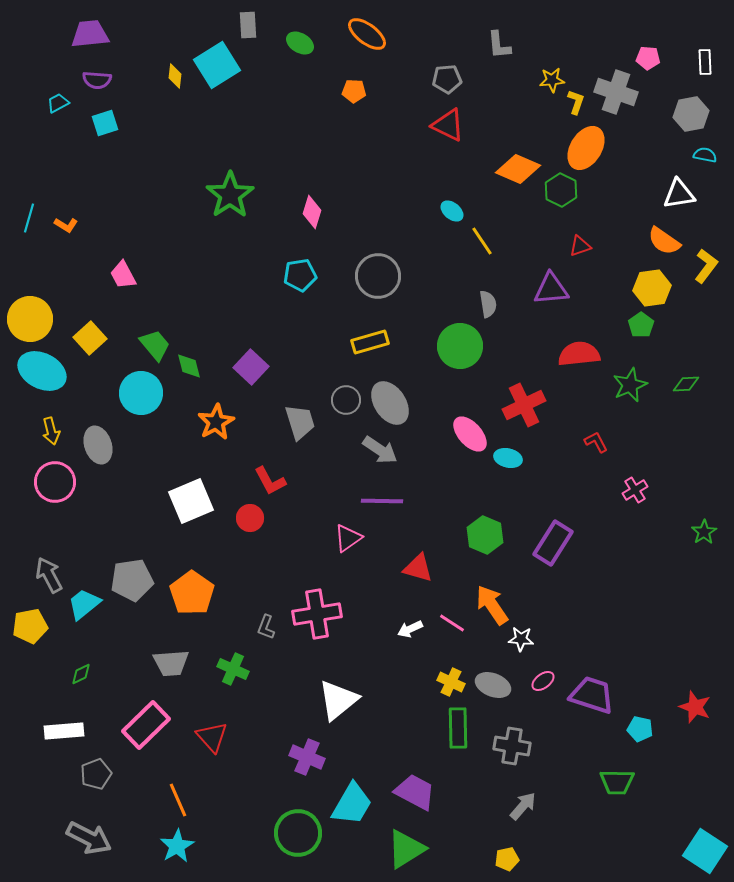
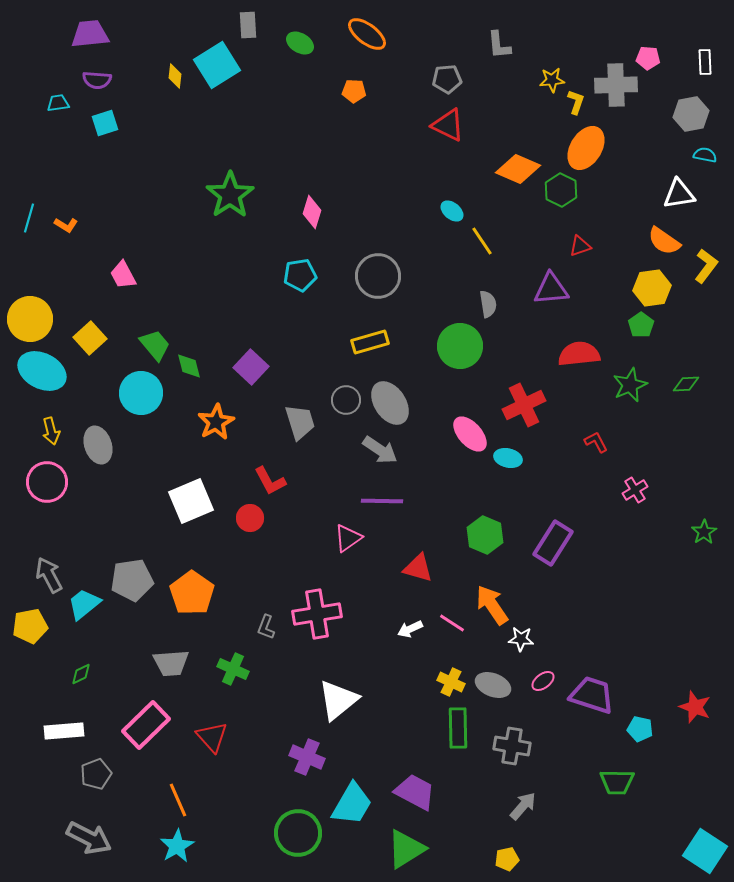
gray cross at (616, 92): moved 7 px up; rotated 21 degrees counterclockwise
cyan trapezoid at (58, 103): rotated 20 degrees clockwise
pink circle at (55, 482): moved 8 px left
